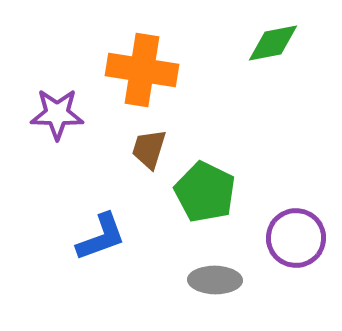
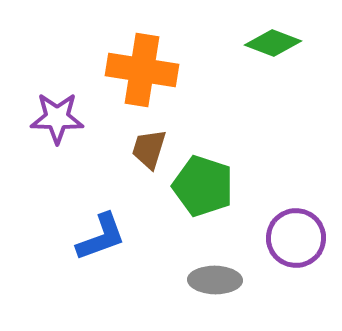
green diamond: rotated 32 degrees clockwise
purple star: moved 4 px down
green pentagon: moved 2 px left, 6 px up; rotated 8 degrees counterclockwise
